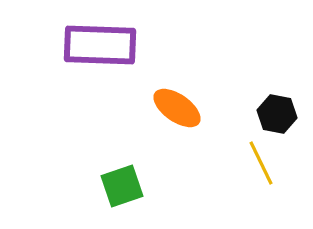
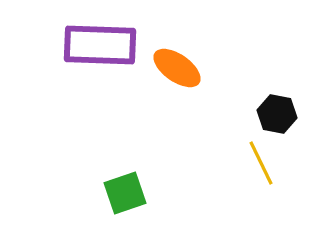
orange ellipse: moved 40 px up
green square: moved 3 px right, 7 px down
